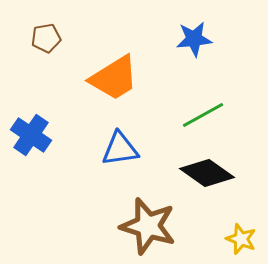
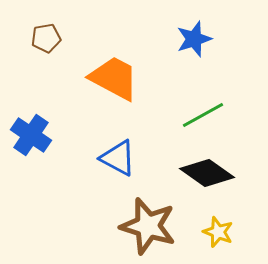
blue star: rotated 12 degrees counterclockwise
orange trapezoid: rotated 120 degrees counterclockwise
blue triangle: moved 2 px left, 9 px down; rotated 36 degrees clockwise
yellow star: moved 23 px left, 7 px up
